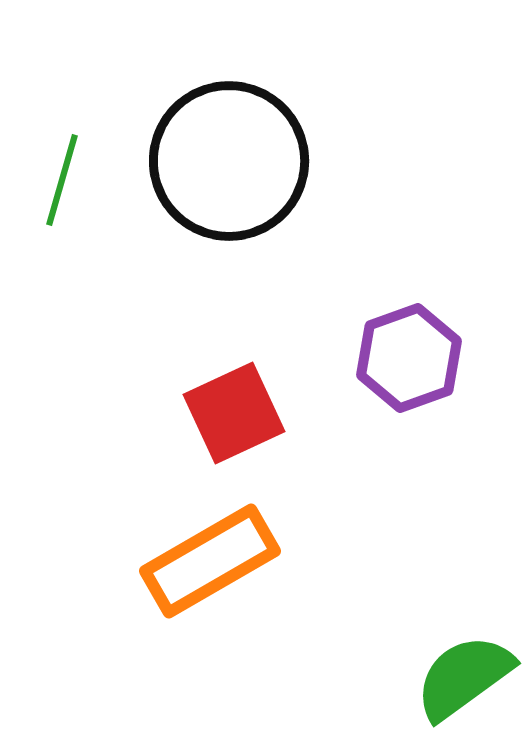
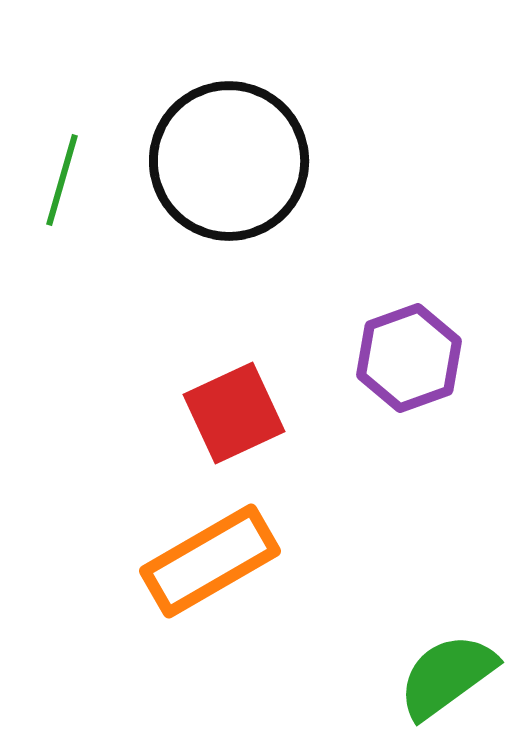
green semicircle: moved 17 px left, 1 px up
